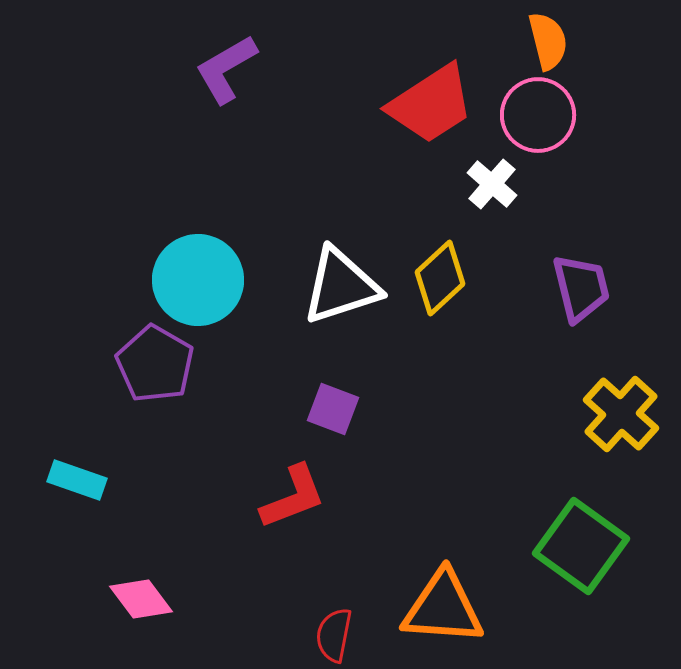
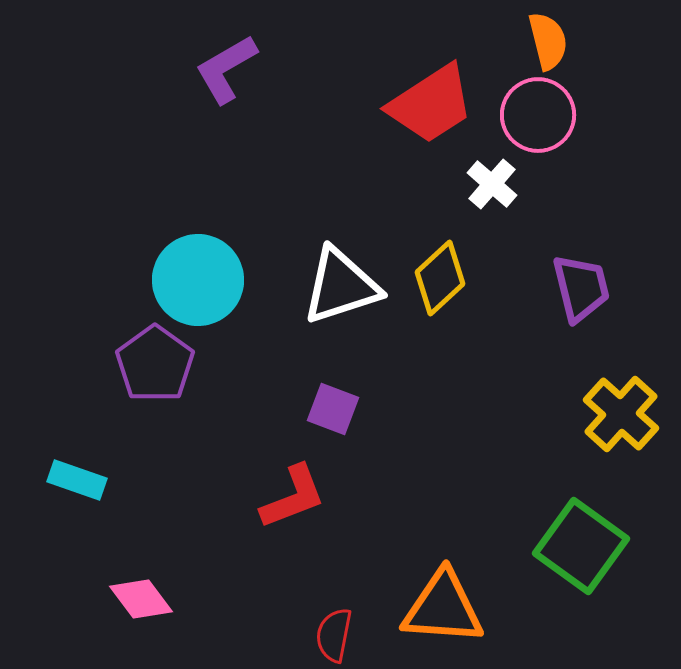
purple pentagon: rotated 6 degrees clockwise
